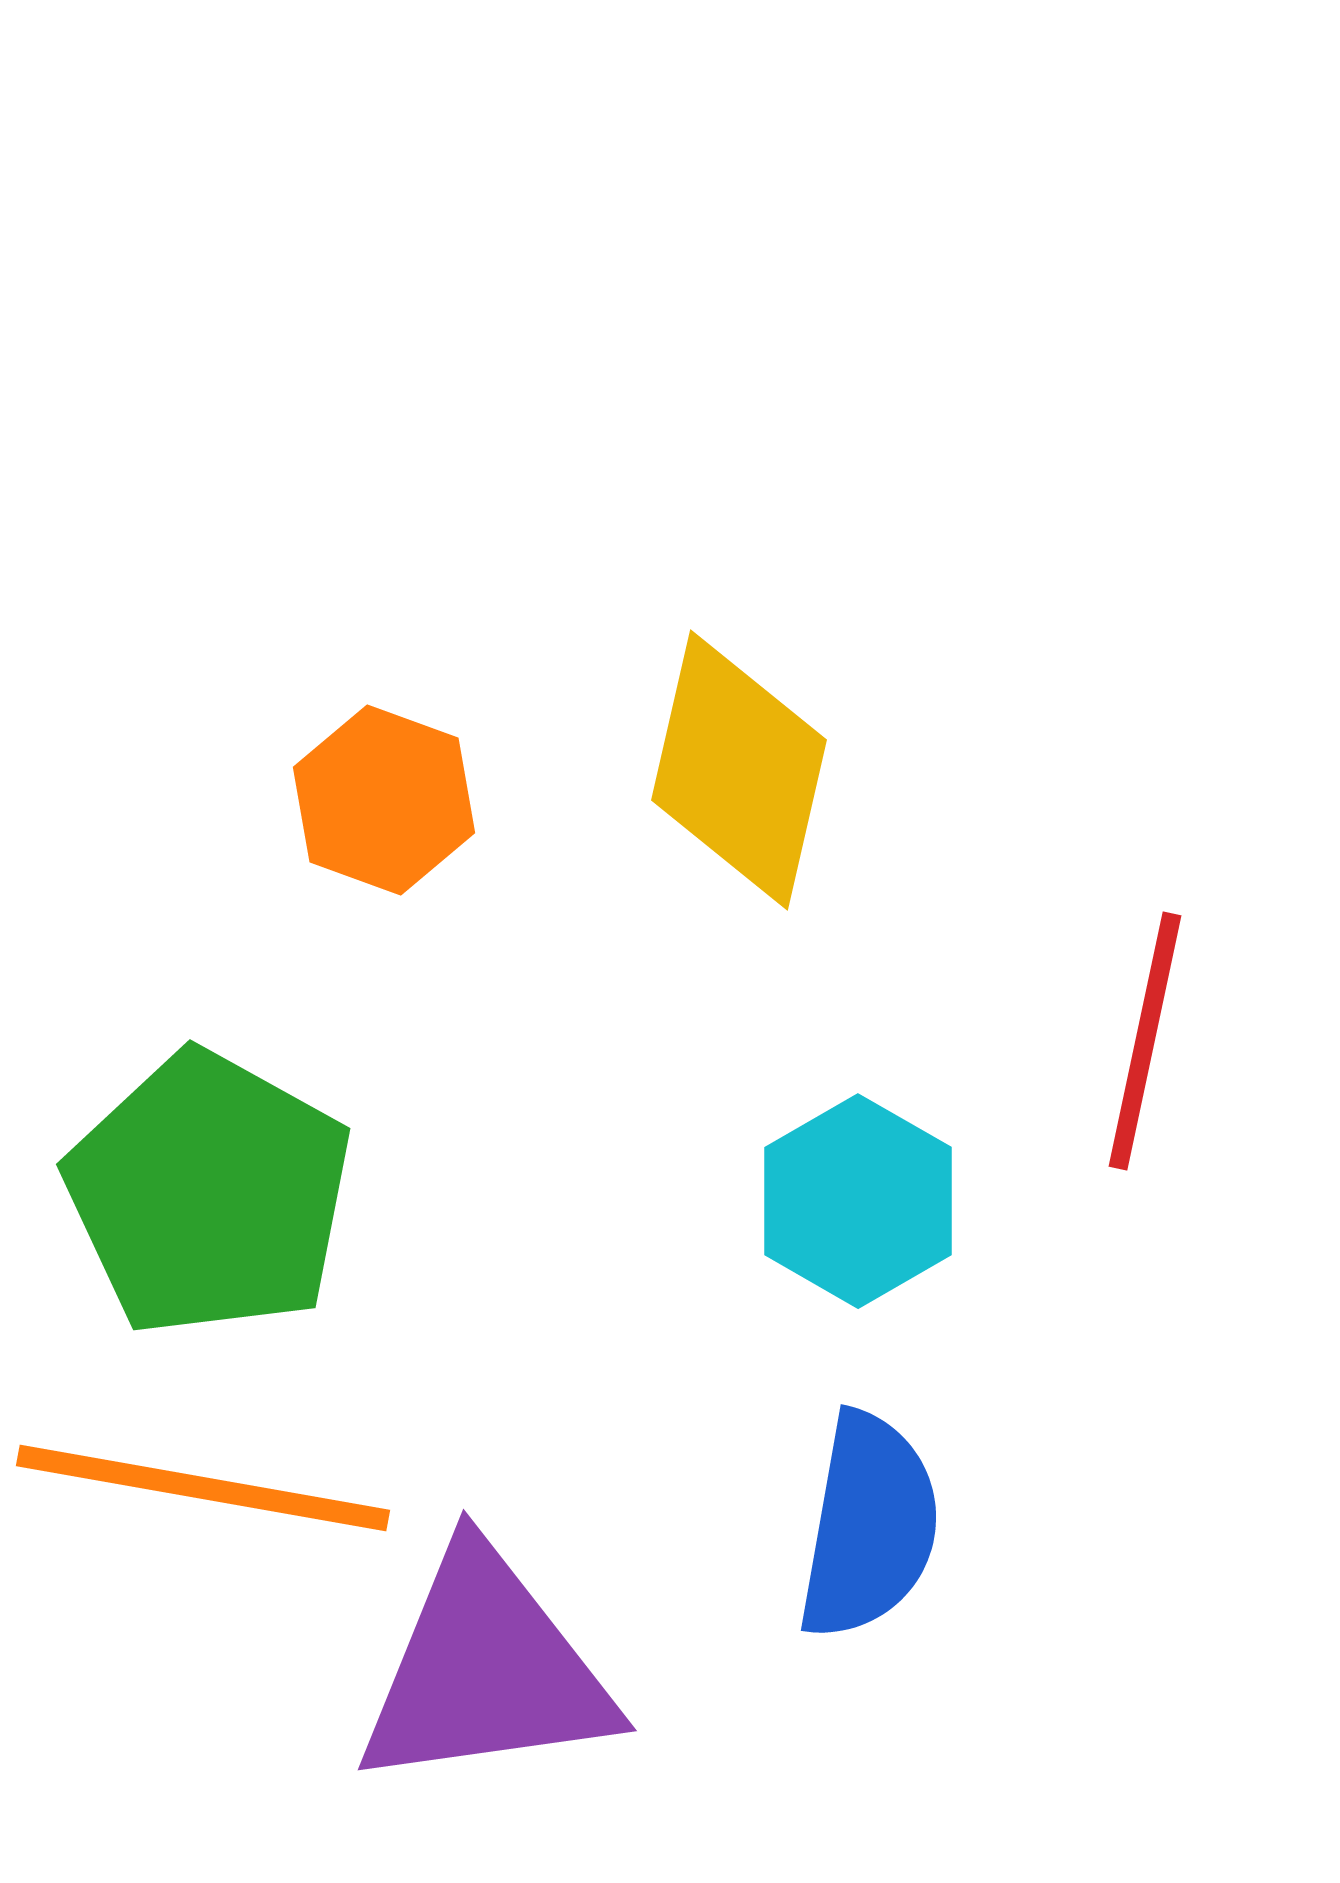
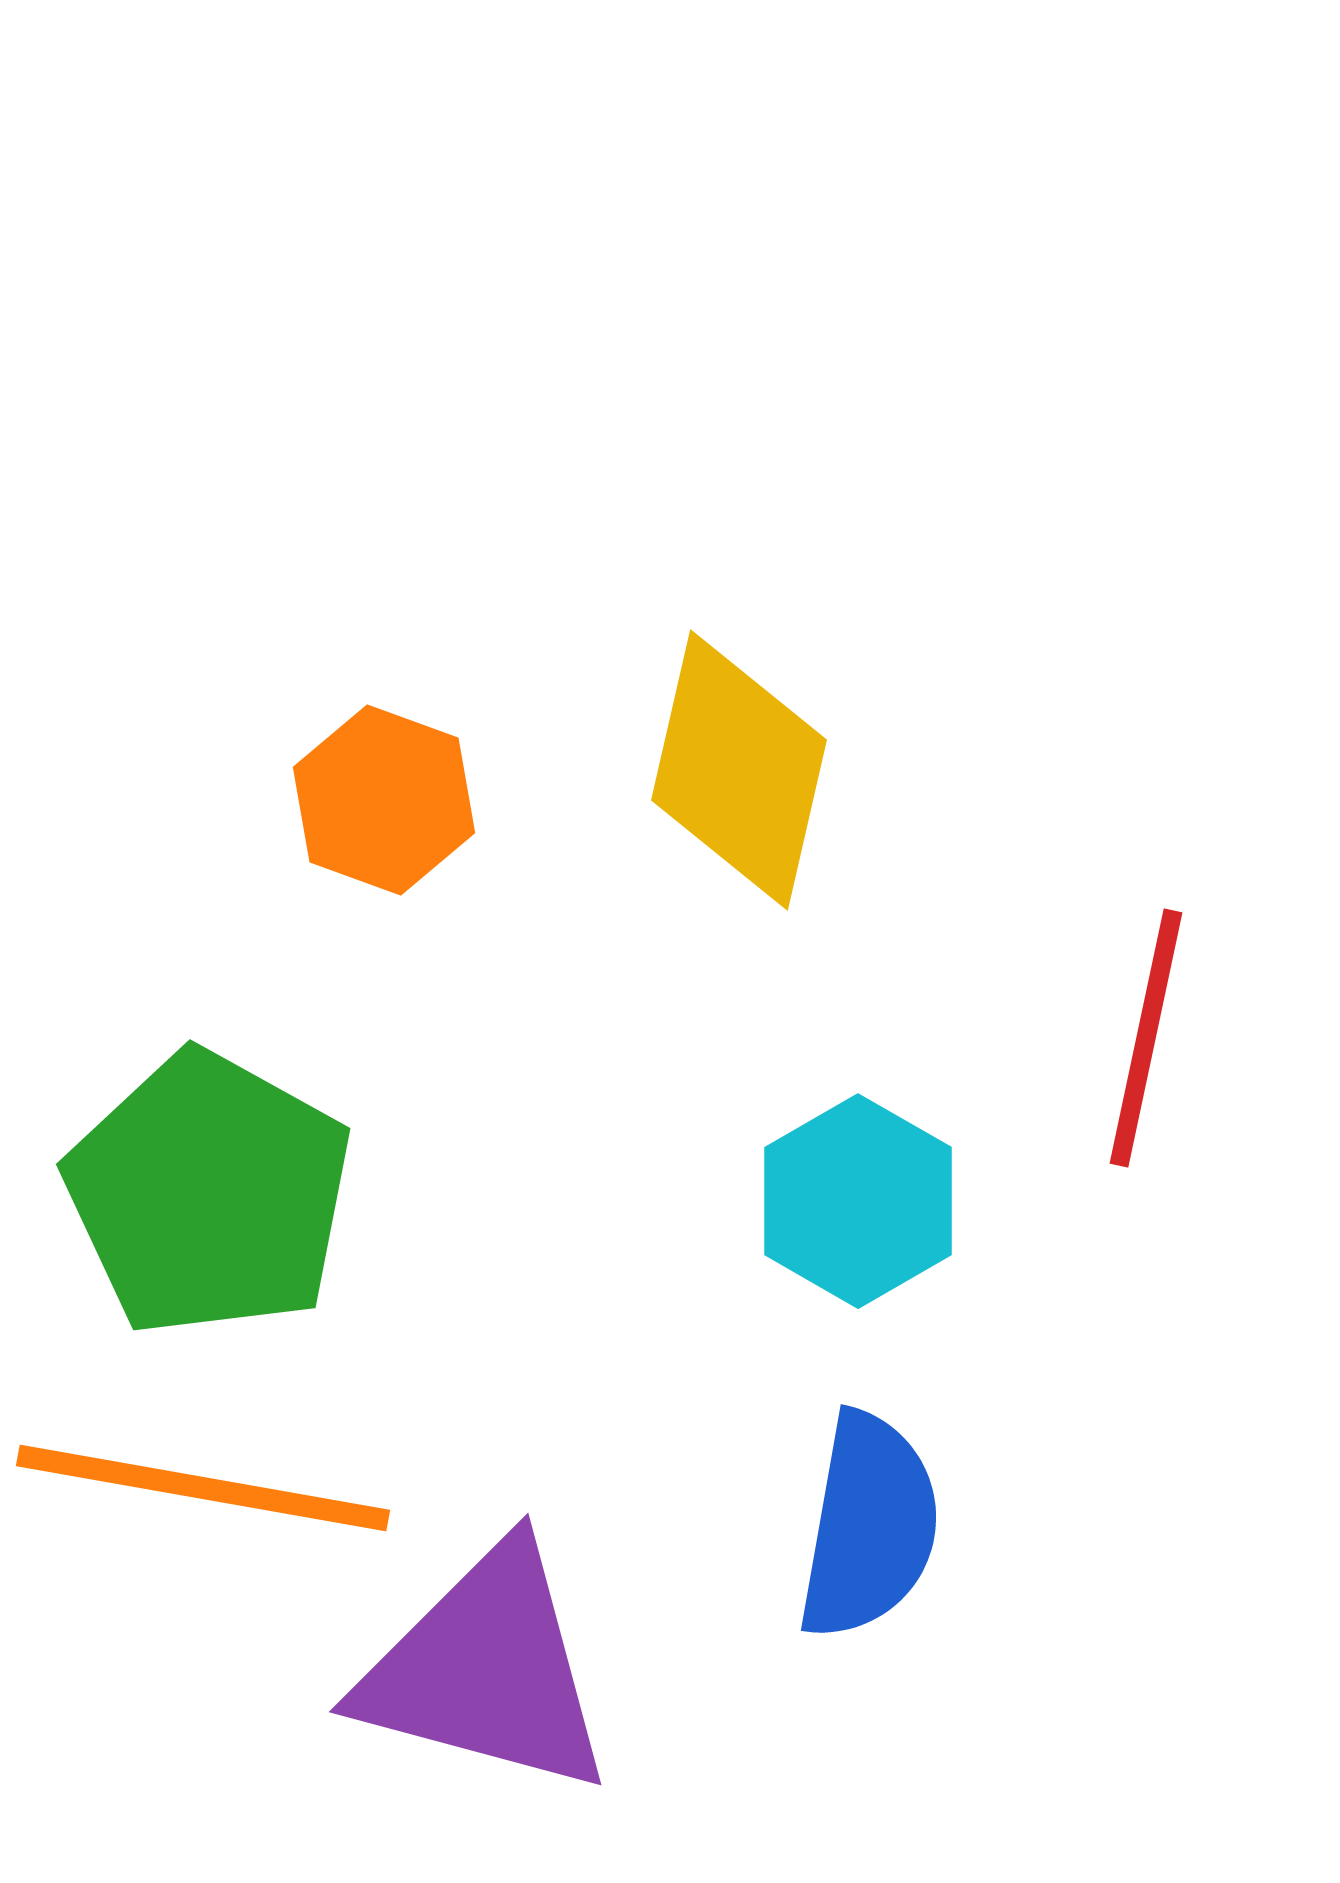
red line: moved 1 px right, 3 px up
purple triangle: rotated 23 degrees clockwise
